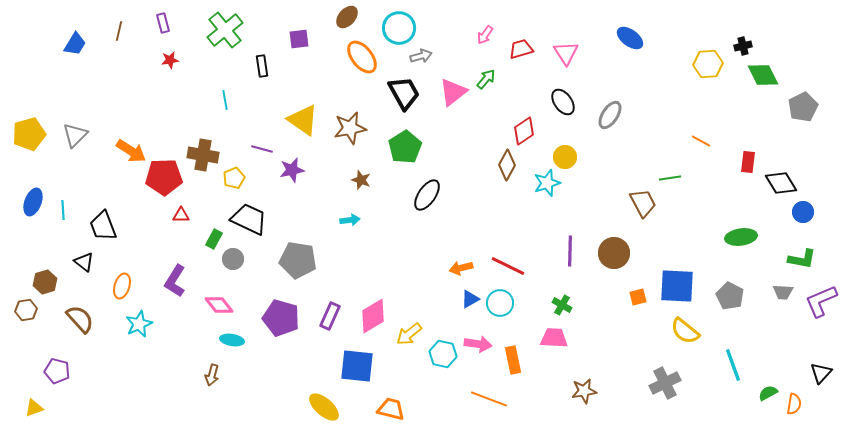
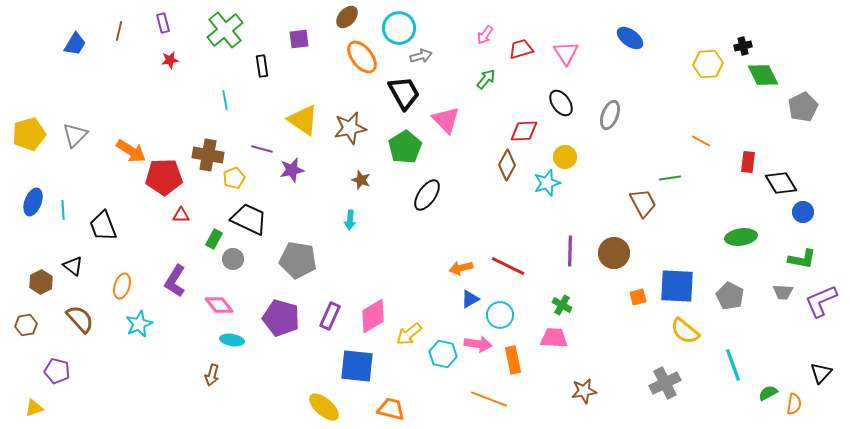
pink triangle at (453, 92): moved 7 px left, 28 px down; rotated 36 degrees counterclockwise
black ellipse at (563, 102): moved 2 px left, 1 px down
gray ellipse at (610, 115): rotated 12 degrees counterclockwise
red diamond at (524, 131): rotated 32 degrees clockwise
brown cross at (203, 155): moved 5 px right
cyan arrow at (350, 220): rotated 102 degrees clockwise
black triangle at (84, 262): moved 11 px left, 4 px down
brown hexagon at (45, 282): moved 4 px left; rotated 10 degrees counterclockwise
cyan circle at (500, 303): moved 12 px down
brown hexagon at (26, 310): moved 15 px down
